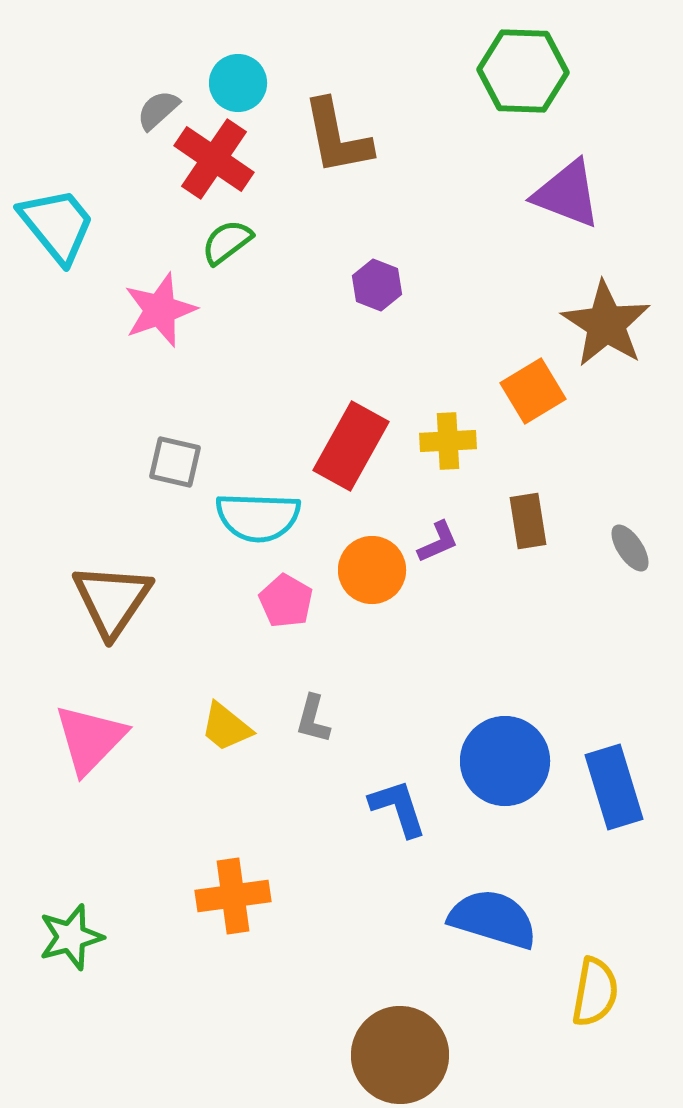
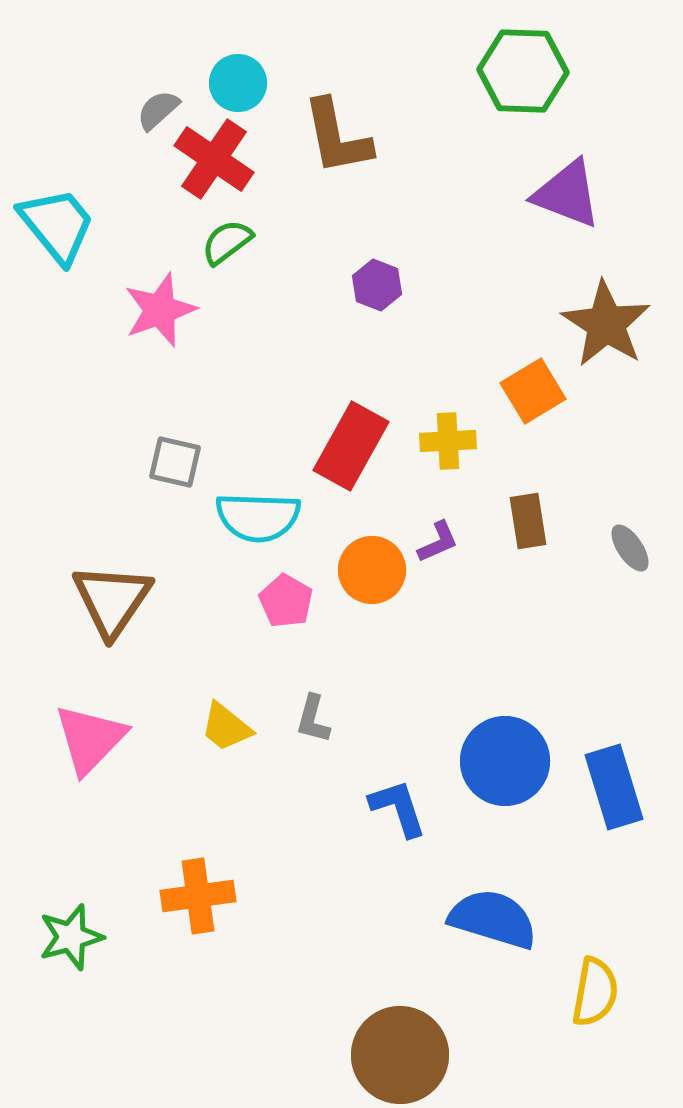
orange cross: moved 35 px left
